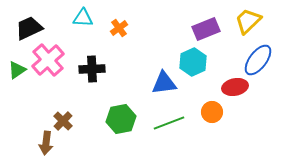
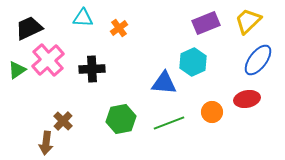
purple rectangle: moved 6 px up
blue triangle: rotated 12 degrees clockwise
red ellipse: moved 12 px right, 12 px down
